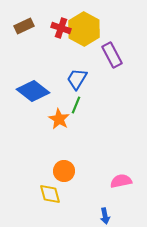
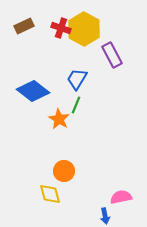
pink semicircle: moved 16 px down
